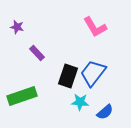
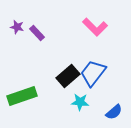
pink L-shape: rotated 15 degrees counterclockwise
purple rectangle: moved 20 px up
black rectangle: rotated 30 degrees clockwise
blue semicircle: moved 9 px right
